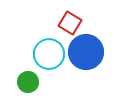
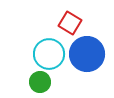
blue circle: moved 1 px right, 2 px down
green circle: moved 12 px right
